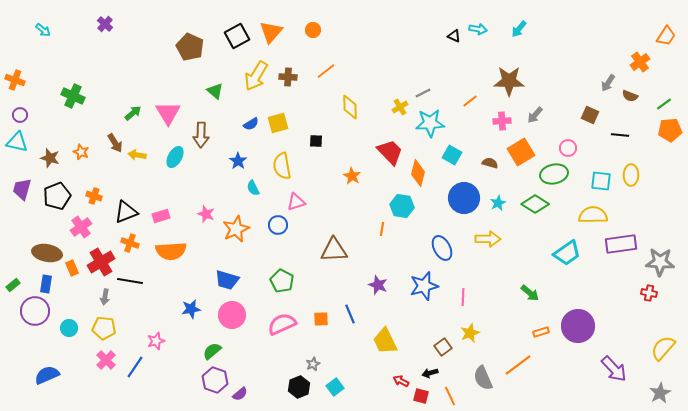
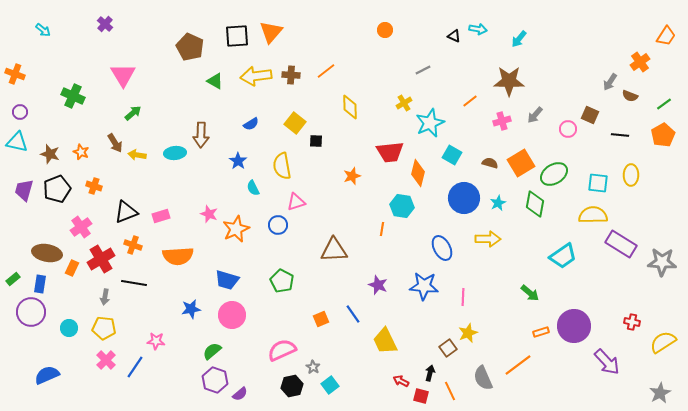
cyan arrow at (519, 29): moved 10 px down
orange circle at (313, 30): moved 72 px right
black square at (237, 36): rotated 25 degrees clockwise
yellow arrow at (256, 76): rotated 52 degrees clockwise
brown cross at (288, 77): moved 3 px right, 2 px up
orange cross at (15, 80): moved 6 px up
gray arrow at (608, 83): moved 2 px right, 1 px up
green triangle at (215, 91): moved 10 px up; rotated 12 degrees counterclockwise
gray line at (423, 93): moved 23 px up
yellow cross at (400, 107): moved 4 px right, 4 px up
pink triangle at (168, 113): moved 45 px left, 38 px up
purple circle at (20, 115): moved 3 px up
pink cross at (502, 121): rotated 12 degrees counterclockwise
yellow square at (278, 123): moved 17 px right; rotated 35 degrees counterclockwise
cyan star at (430, 123): rotated 20 degrees counterclockwise
orange pentagon at (670, 130): moved 7 px left, 5 px down; rotated 25 degrees counterclockwise
pink circle at (568, 148): moved 19 px up
red trapezoid at (390, 152): rotated 128 degrees clockwise
orange square at (521, 152): moved 11 px down
cyan ellipse at (175, 157): moved 4 px up; rotated 55 degrees clockwise
brown star at (50, 158): moved 4 px up
green ellipse at (554, 174): rotated 20 degrees counterclockwise
orange star at (352, 176): rotated 24 degrees clockwise
cyan square at (601, 181): moved 3 px left, 2 px down
purple trapezoid at (22, 189): moved 2 px right, 1 px down
black pentagon at (57, 196): moved 7 px up
orange cross at (94, 196): moved 10 px up
green diamond at (535, 204): rotated 68 degrees clockwise
pink star at (206, 214): moved 3 px right
orange cross at (130, 243): moved 3 px right, 2 px down
purple rectangle at (621, 244): rotated 40 degrees clockwise
orange semicircle at (171, 251): moved 7 px right, 5 px down
cyan trapezoid at (567, 253): moved 4 px left, 3 px down
red cross at (101, 262): moved 3 px up
gray star at (660, 262): moved 2 px right
orange rectangle at (72, 268): rotated 49 degrees clockwise
black line at (130, 281): moved 4 px right, 2 px down
blue rectangle at (46, 284): moved 6 px left
green rectangle at (13, 285): moved 6 px up
blue star at (424, 286): rotated 20 degrees clockwise
red cross at (649, 293): moved 17 px left, 29 px down
purple circle at (35, 311): moved 4 px left, 1 px down
blue line at (350, 314): moved 3 px right; rotated 12 degrees counterclockwise
orange square at (321, 319): rotated 21 degrees counterclockwise
pink semicircle at (282, 324): moved 26 px down
purple circle at (578, 326): moved 4 px left
yellow star at (470, 333): moved 2 px left
pink star at (156, 341): rotated 24 degrees clockwise
brown square at (443, 347): moved 5 px right, 1 px down
yellow semicircle at (663, 348): moved 6 px up; rotated 16 degrees clockwise
gray star at (313, 364): moved 3 px down; rotated 16 degrees counterclockwise
purple arrow at (614, 369): moved 7 px left, 7 px up
black arrow at (430, 373): rotated 119 degrees clockwise
black hexagon at (299, 387): moved 7 px left, 1 px up; rotated 10 degrees clockwise
cyan square at (335, 387): moved 5 px left, 2 px up
orange line at (450, 396): moved 5 px up
